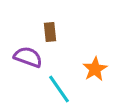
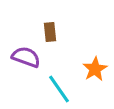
purple semicircle: moved 2 px left
